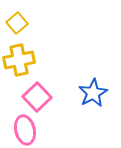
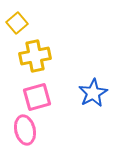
yellow cross: moved 16 px right, 4 px up
pink square: rotated 28 degrees clockwise
